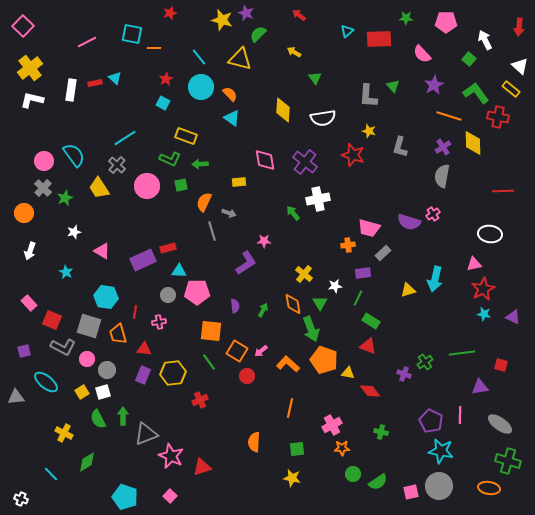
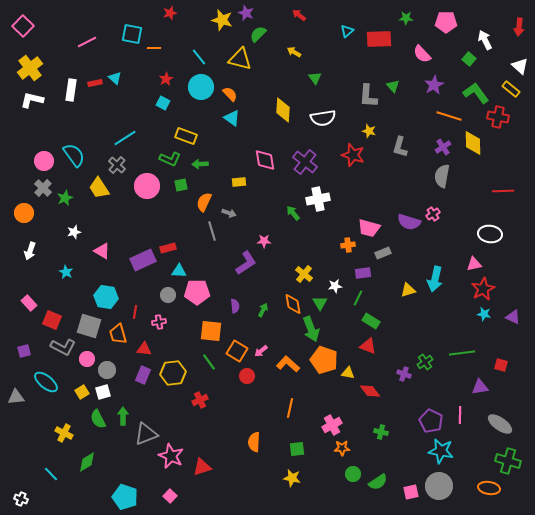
gray rectangle at (383, 253): rotated 21 degrees clockwise
